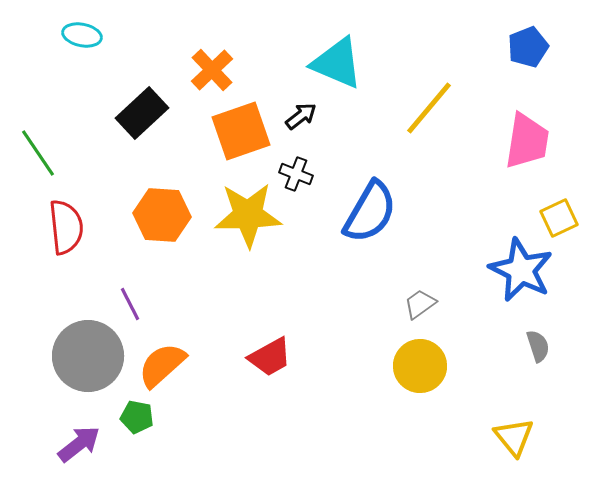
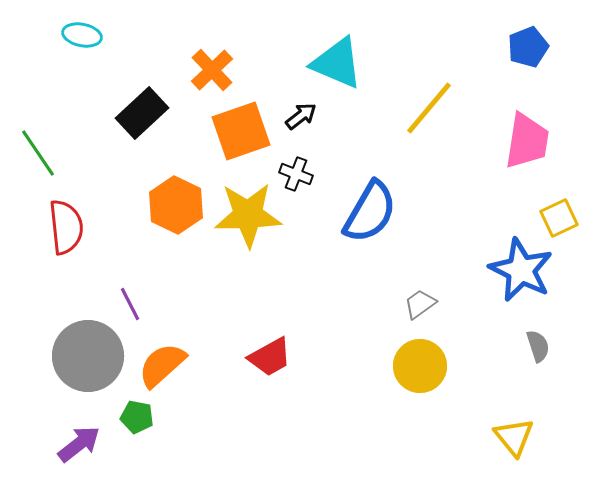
orange hexagon: moved 14 px right, 10 px up; rotated 22 degrees clockwise
